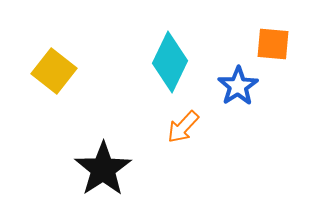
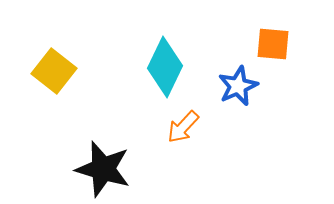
cyan diamond: moved 5 px left, 5 px down
blue star: rotated 9 degrees clockwise
black star: rotated 22 degrees counterclockwise
